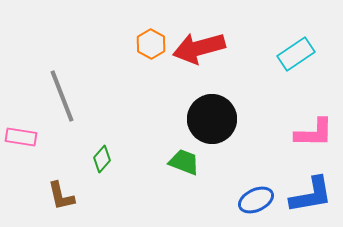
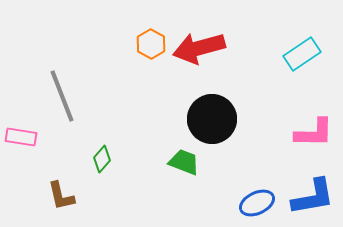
cyan rectangle: moved 6 px right
blue L-shape: moved 2 px right, 2 px down
blue ellipse: moved 1 px right, 3 px down
